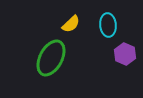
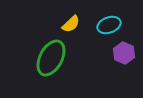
cyan ellipse: moved 1 px right; rotated 75 degrees clockwise
purple hexagon: moved 1 px left, 1 px up
